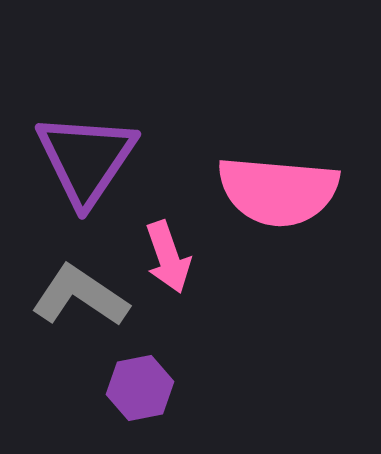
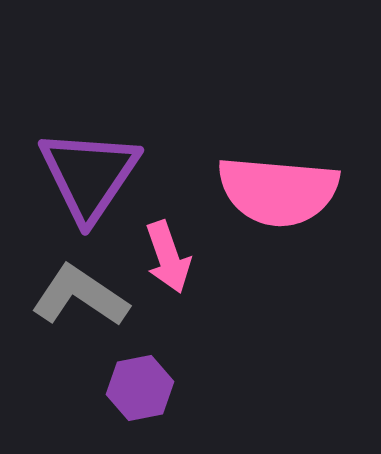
purple triangle: moved 3 px right, 16 px down
